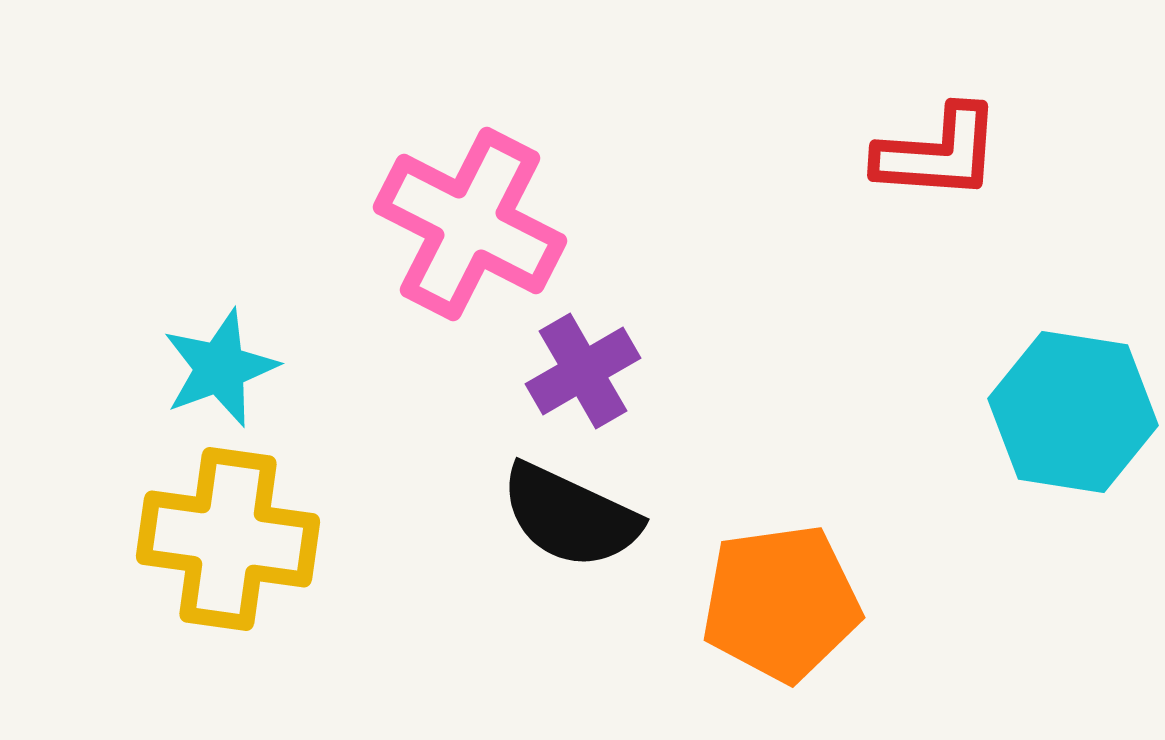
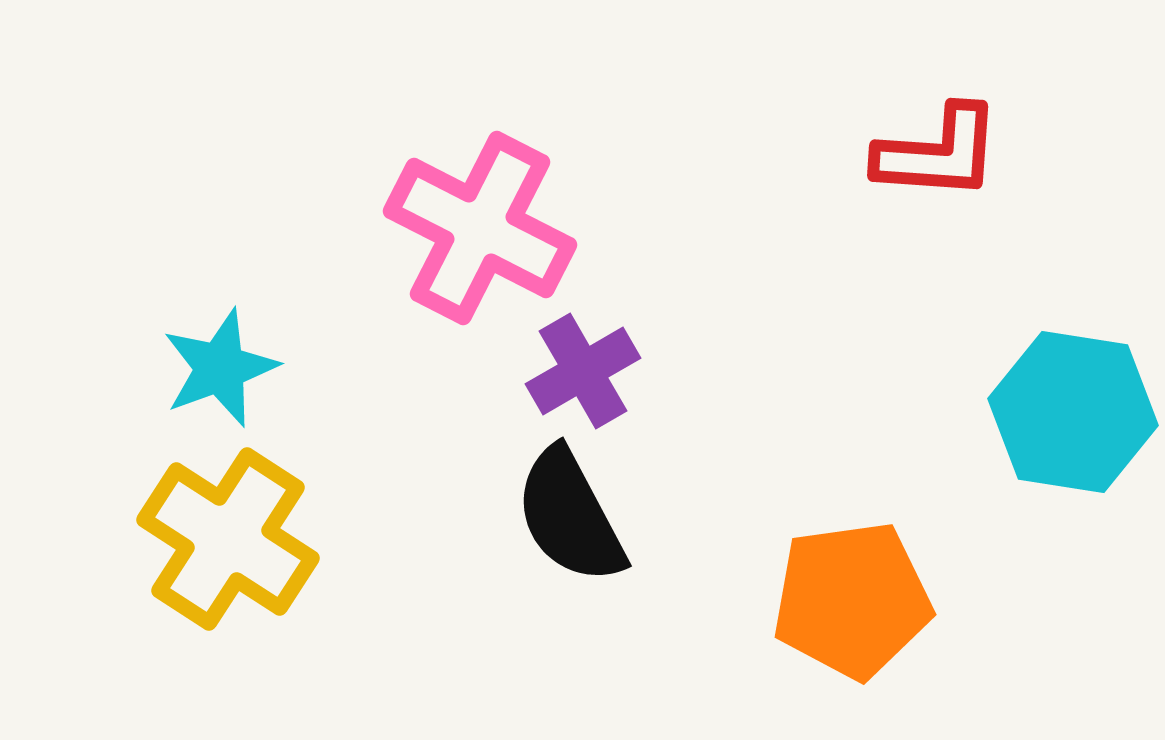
pink cross: moved 10 px right, 4 px down
black semicircle: rotated 37 degrees clockwise
yellow cross: rotated 25 degrees clockwise
orange pentagon: moved 71 px right, 3 px up
